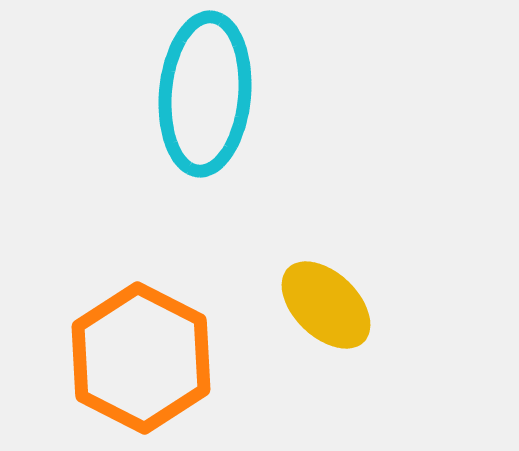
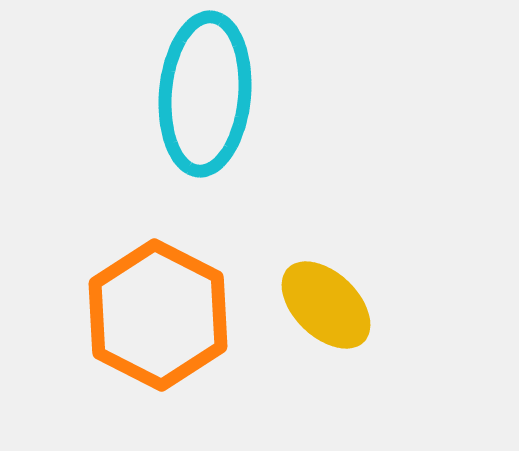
orange hexagon: moved 17 px right, 43 px up
